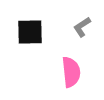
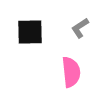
gray L-shape: moved 2 px left, 1 px down
